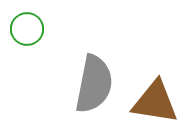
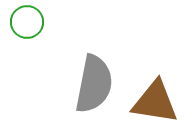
green circle: moved 7 px up
